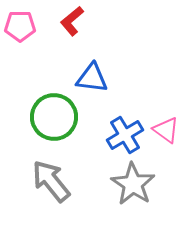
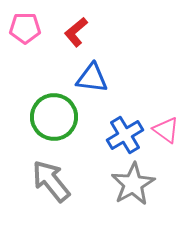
red L-shape: moved 4 px right, 11 px down
pink pentagon: moved 5 px right, 2 px down
gray star: rotated 9 degrees clockwise
